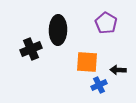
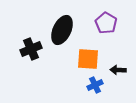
black ellipse: moved 4 px right; rotated 24 degrees clockwise
orange square: moved 1 px right, 3 px up
blue cross: moved 4 px left
